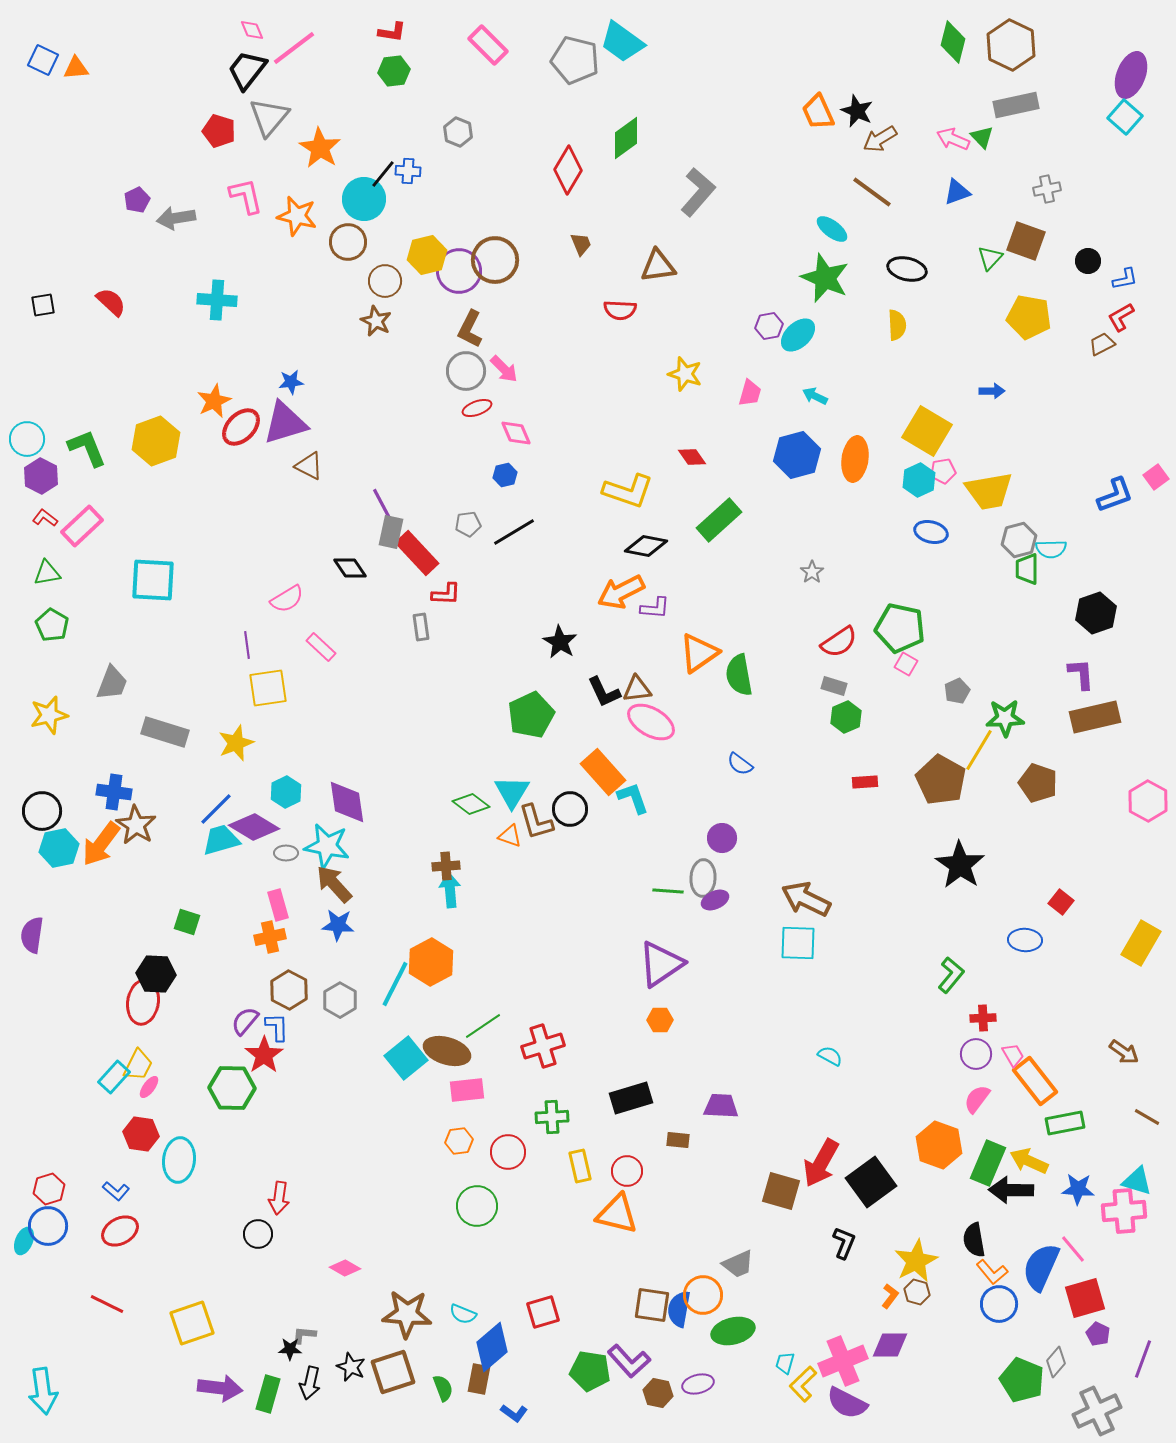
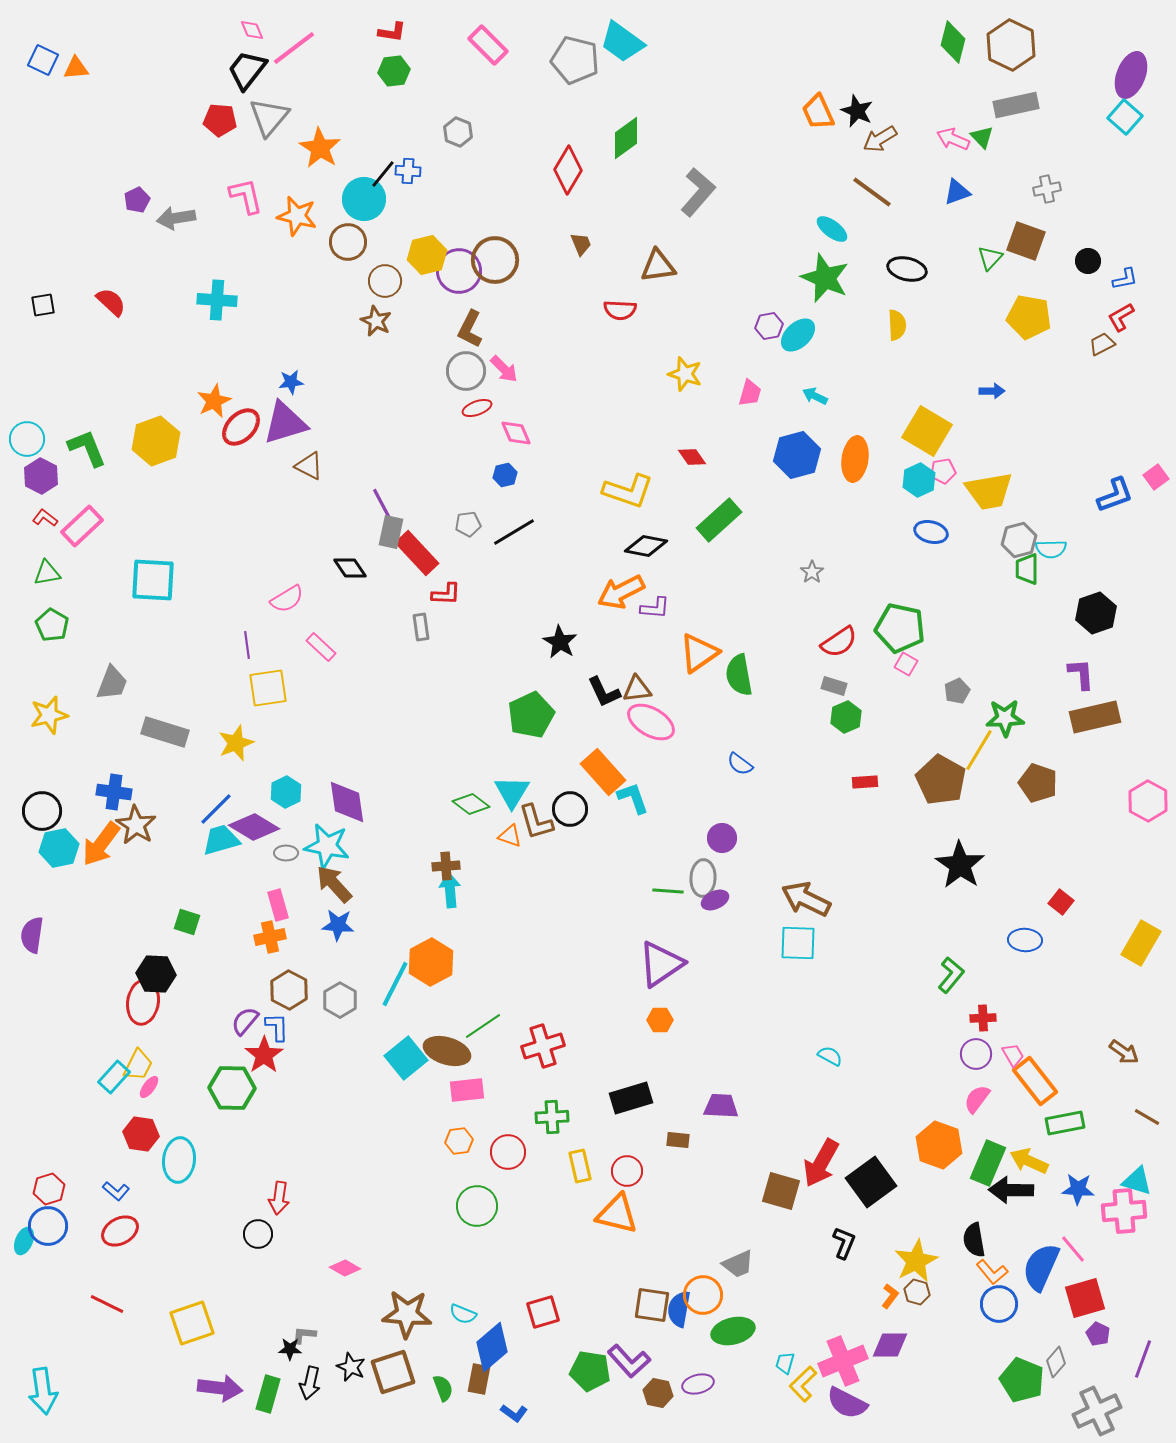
red pentagon at (219, 131): moved 1 px right, 11 px up; rotated 12 degrees counterclockwise
